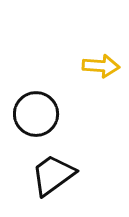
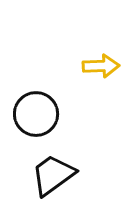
yellow arrow: rotated 6 degrees counterclockwise
